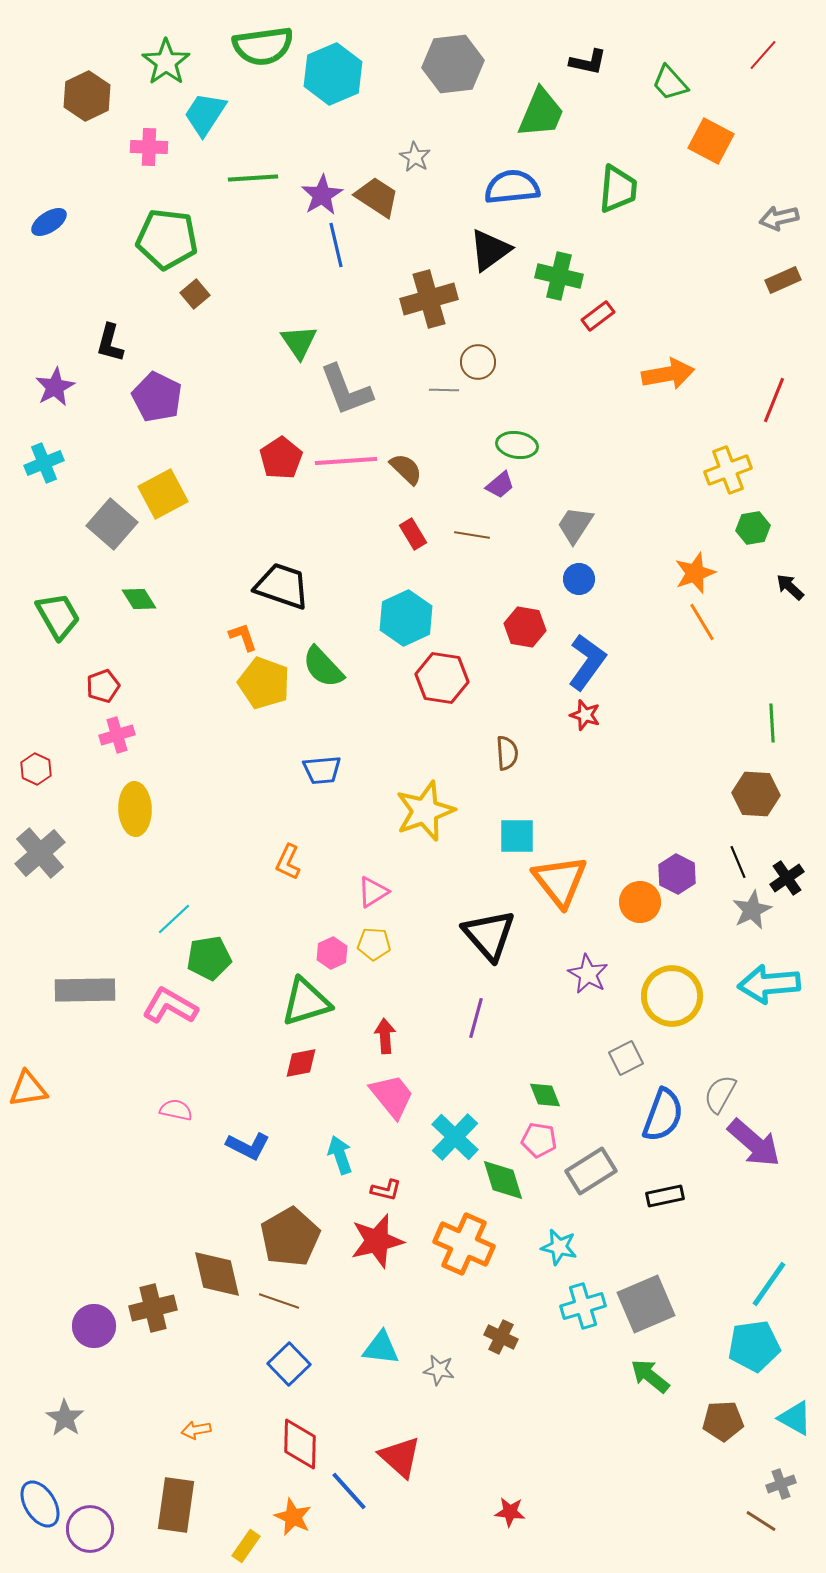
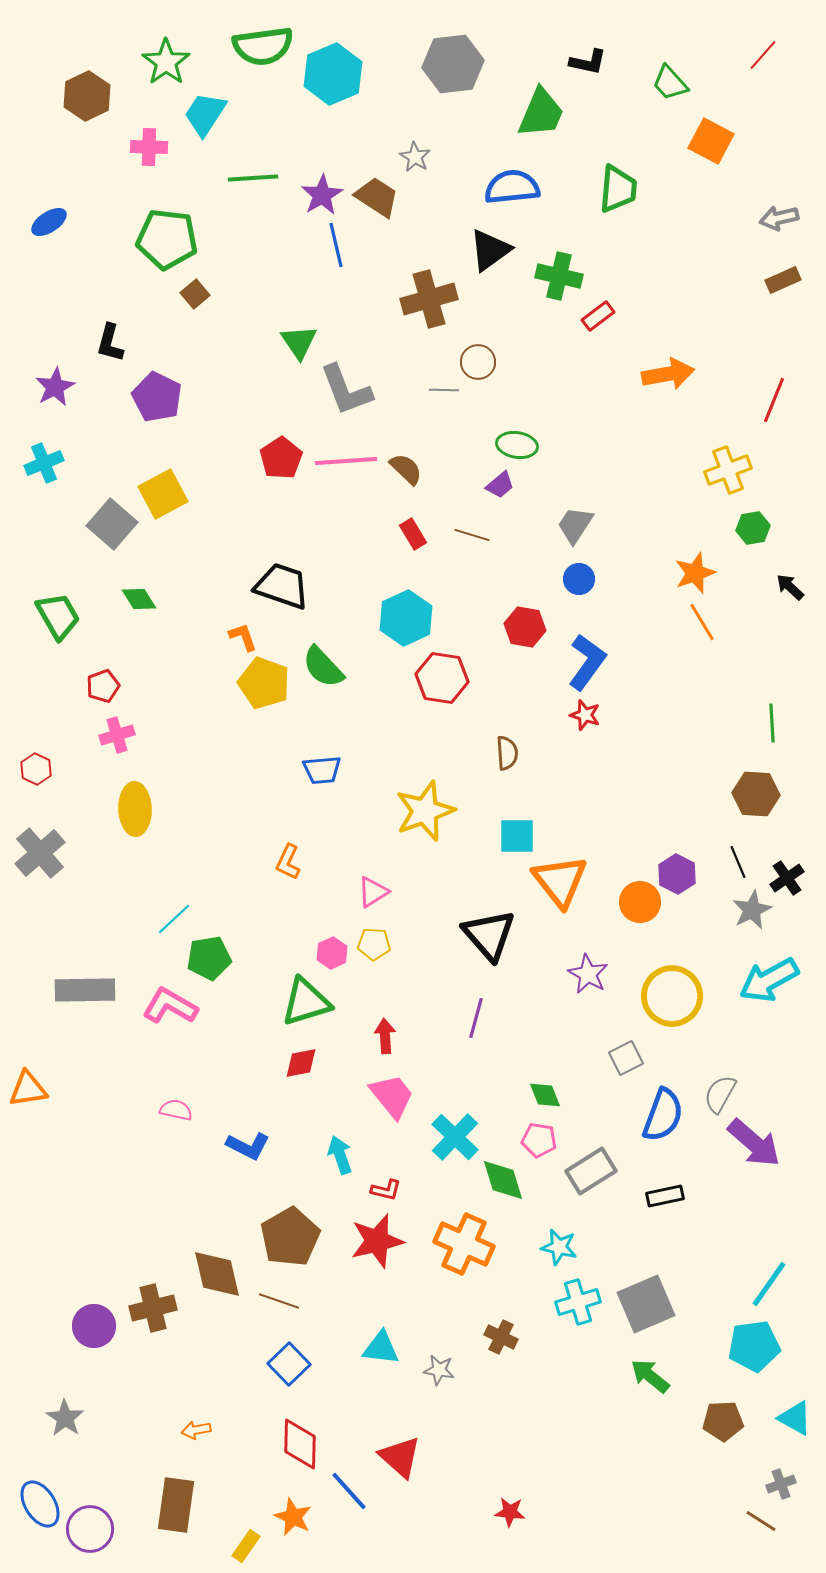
brown line at (472, 535): rotated 8 degrees clockwise
cyan arrow at (769, 984): moved 4 px up; rotated 24 degrees counterclockwise
cyan cross at (583, 1306): moved 5 px left, 4 px up
